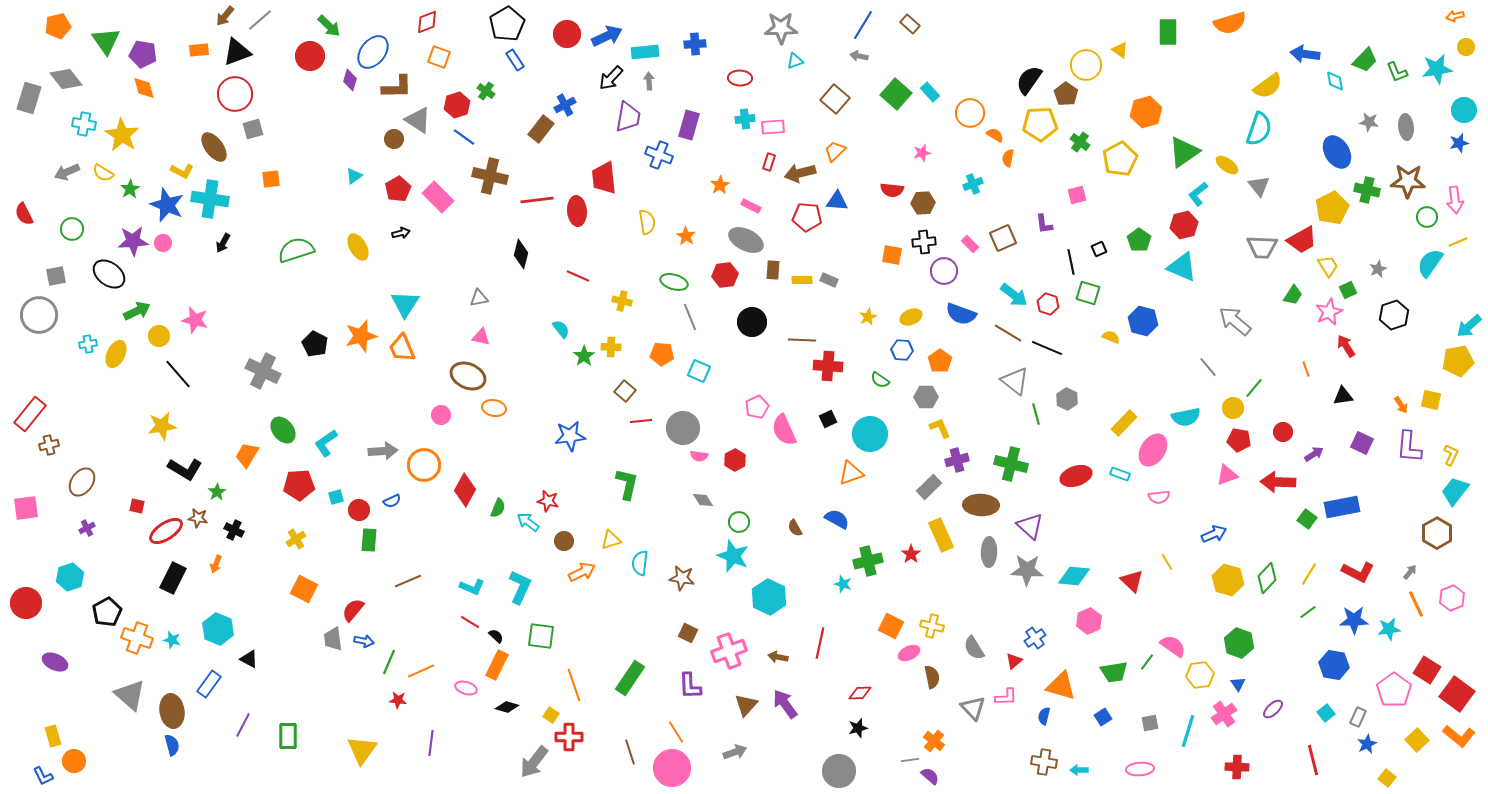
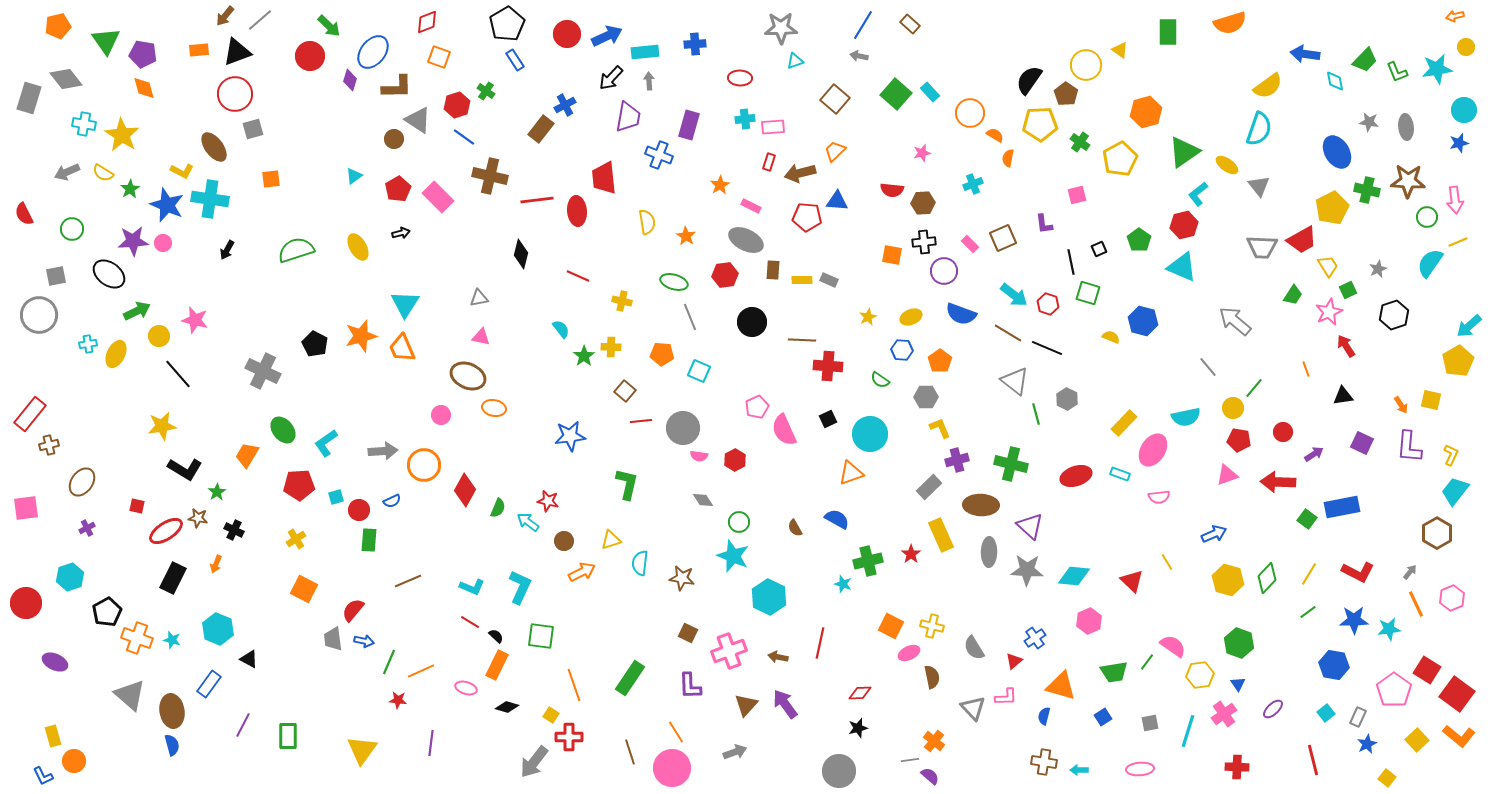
black arrow at (223, 243): moved 4 px right, 7 px down
yellow pentagon at (1458, 361): rotated 20 degrees counterclockwise
